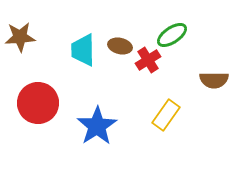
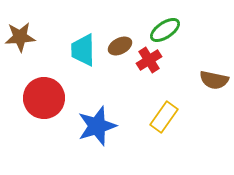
green ellipse: moved 7 px left, 5 px up
brown ellipse: rotated 40 degrees counterclockwise
red cross: moved 1 px right
brown semicircle: rotated 12 degrees clockwise
red circle: moved 6 px right, 5 px up
yellow rectangle: moved 2 px left, 2 px down
blue star: rotated 15 degrees clockwise
